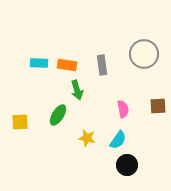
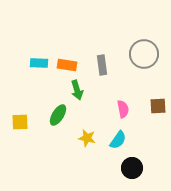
black circle: moved 5 px right, 3 px down
